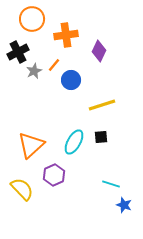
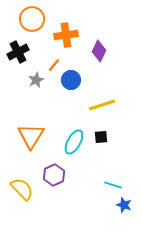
gray star: moved 2 px right, 9 px down
orange triangle: moved 9 px up; rotated 16 degrees counterclockwise
cyan line: moved 2 px right, 1 px down
